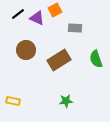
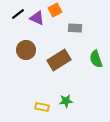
yellow rectangle: moved 29 px right, 6 px down
